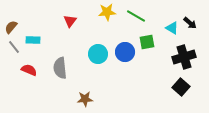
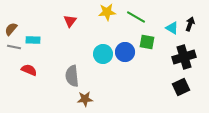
green line: moved 1 px down
black arrow: moved 1 px down; rotated 112 degrees counterclockwise
brown semicircle: moved 2 px down
green square: rotated 21 degrees clockwise
gray line: rotated 40 degrees counterclockwise
cyan circle: moved 5 px right
gray semicircle: moved 12 px right, 8 px down
black square: rotated 24 degrees clockwise
